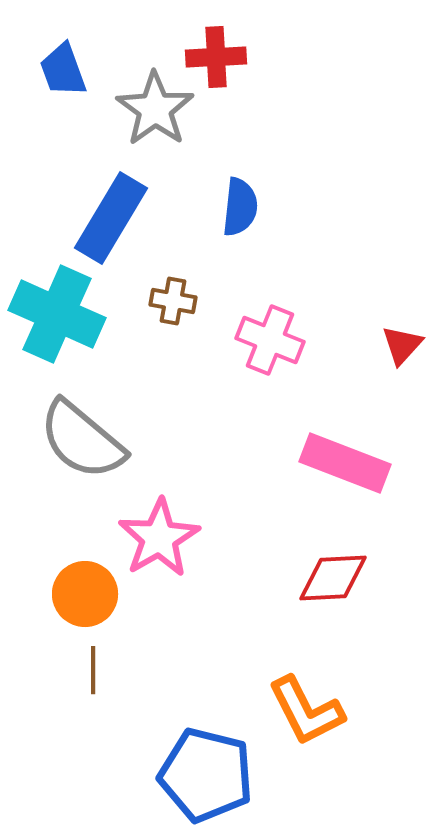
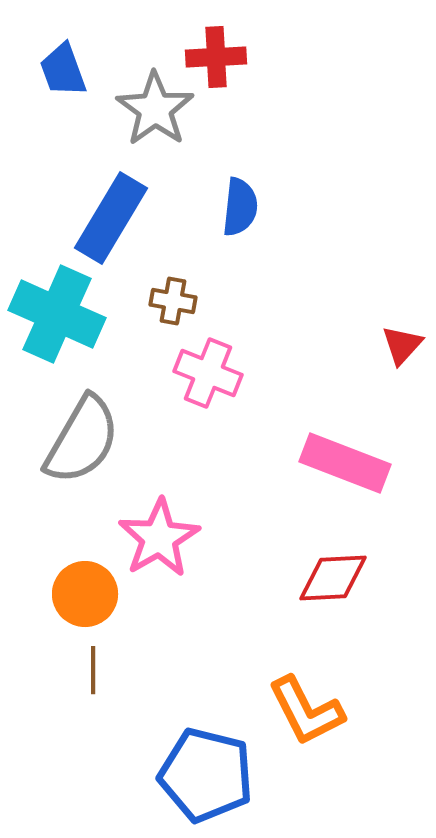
pink cross: moved 62 px left, 33 px down
gray semicircle: rotated 100 degrees counterclockwise
